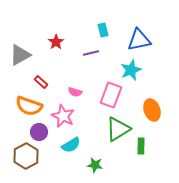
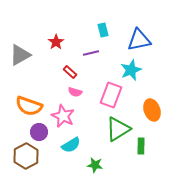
red rectangle: moved 29 px right, 10 px up
